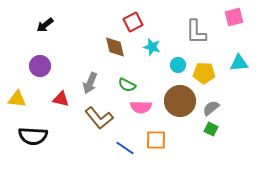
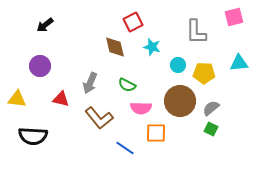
pink semicircle: moved 1 px down
orange square: moved 7 px up
